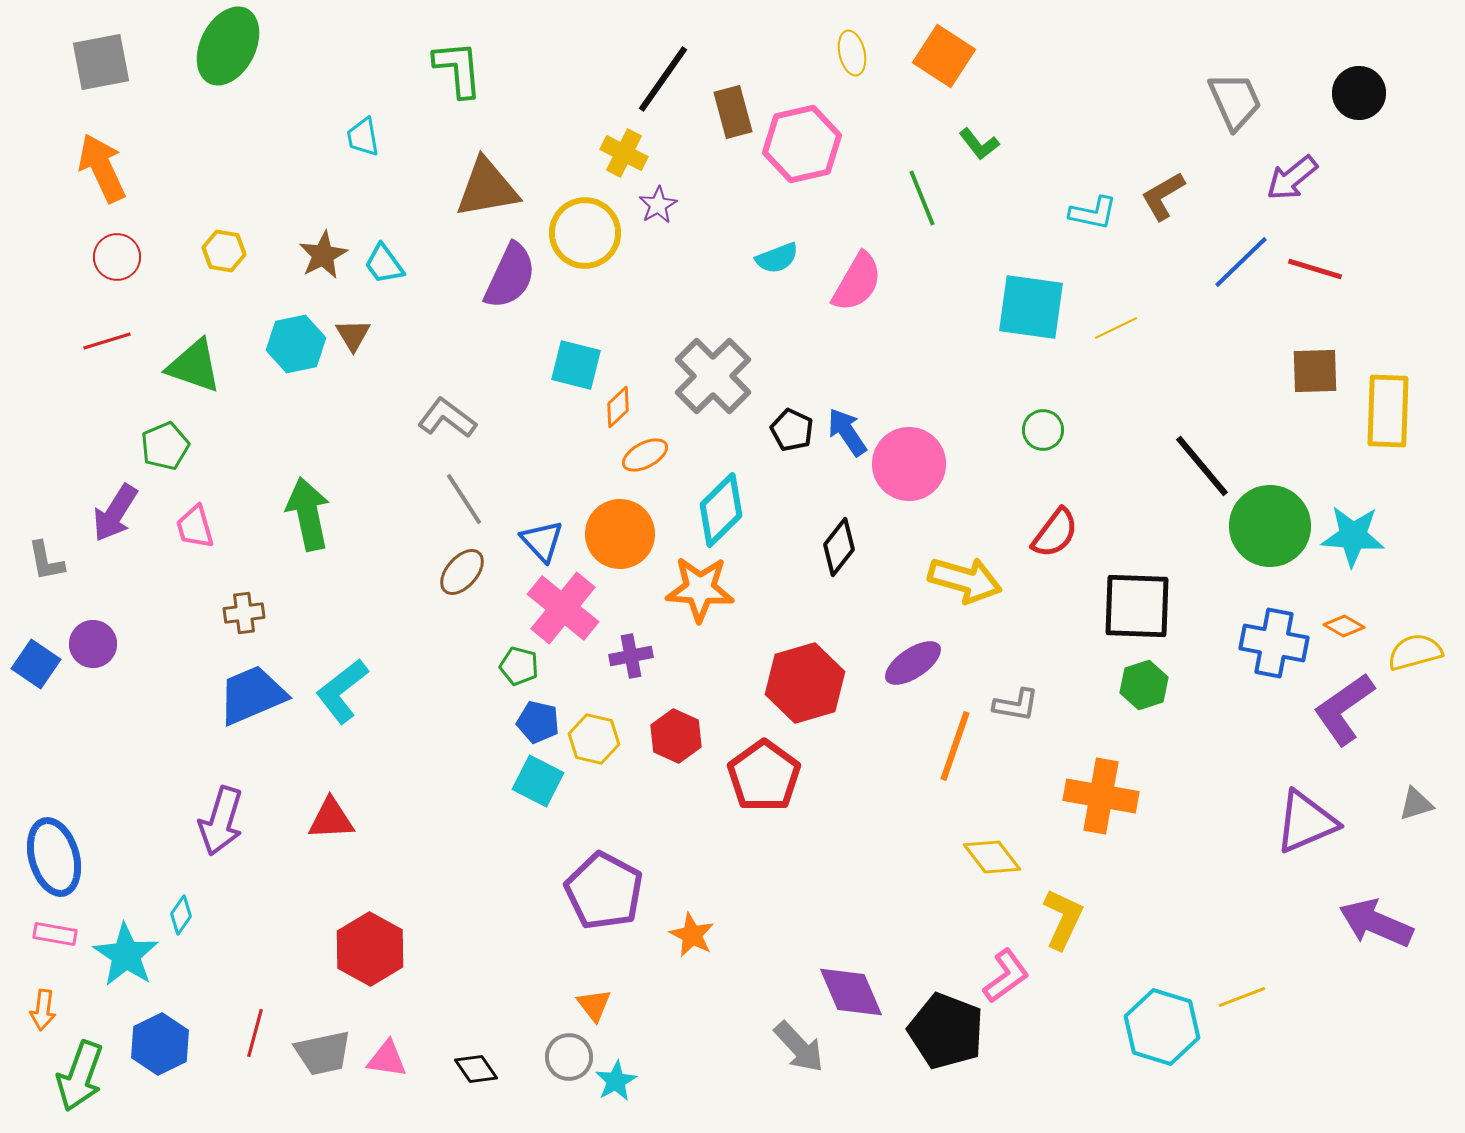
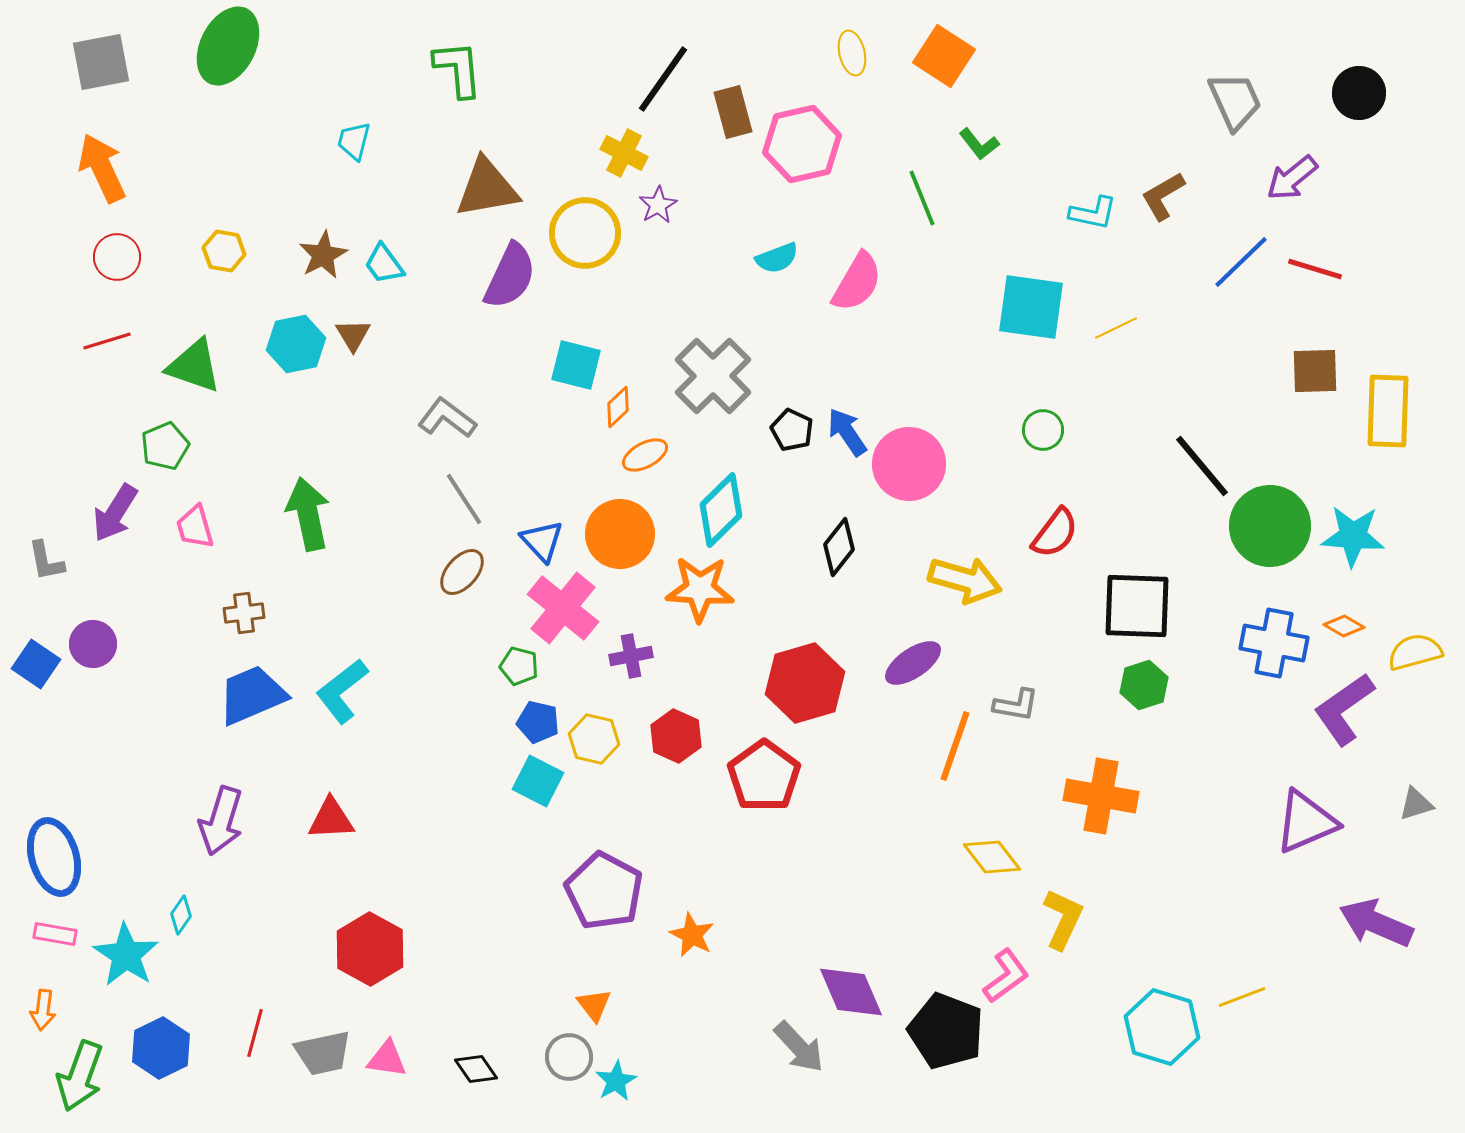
cyan trapezoid at (363, 137): moved 9 px left, 4 px down; rotated 24 degrees clockwise
blue hexagon at (160, 1044): moved 1 px right, 4 px down
